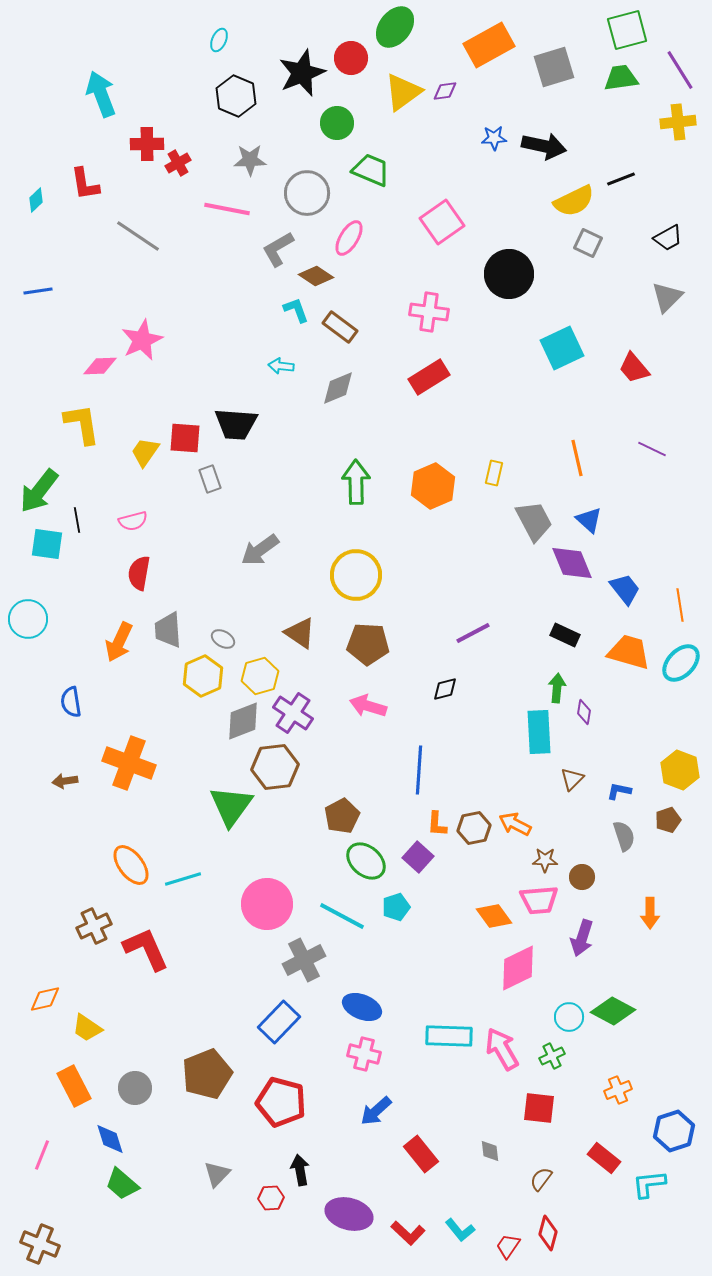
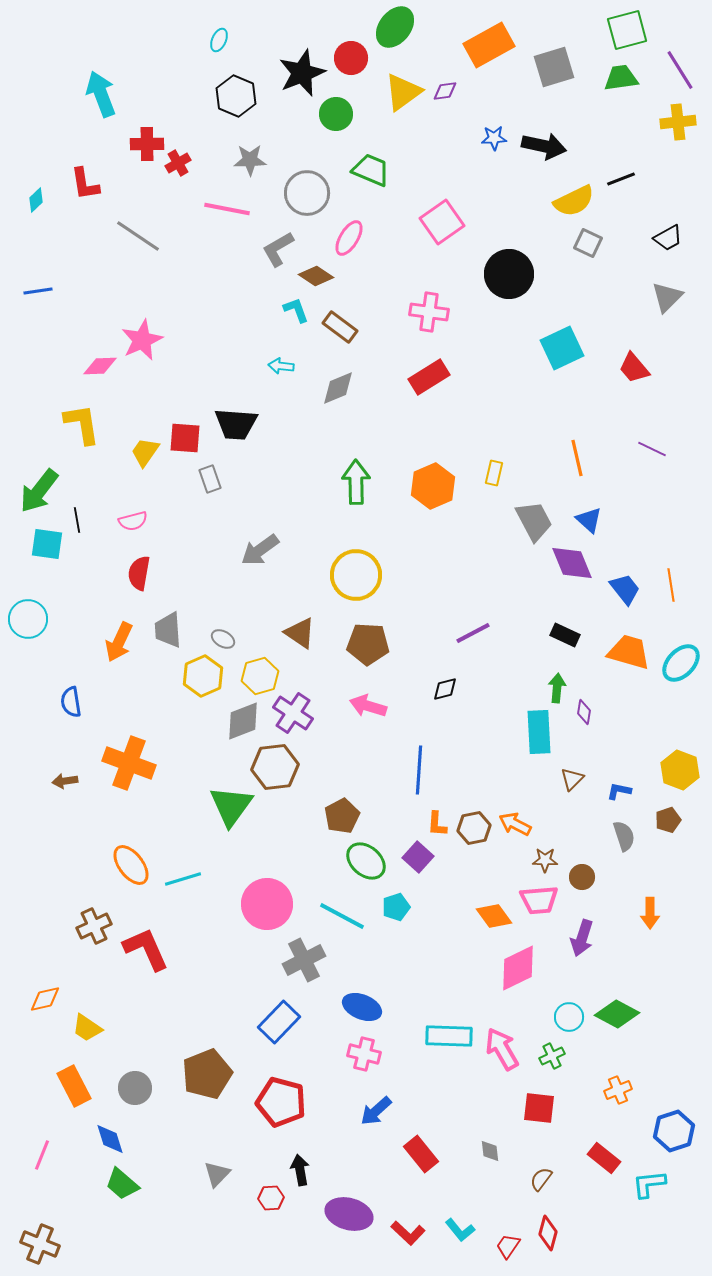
green circle at (337, 123): moved 1 px left, 9 px up
orange line at (680, 605): moved 9 px left, 20 px up
green diamond at (613, 1011): moved 4 px right, 3 px down
